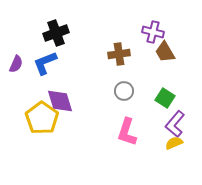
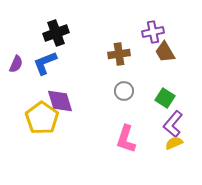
purple cross: rotated 25 degrees counterclockwise
purple L-shape: moved 2 px left
pink L-shape: moved 1 px left, 7 px down
